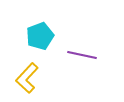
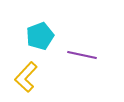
yellow L-shape: moved 1 px left, 1 px up
